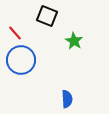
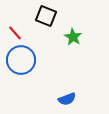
black square: moved 1 px left
green star: moved 1 px left, 4 px up
blue semicircle: rotated 72 degrees clockwise
